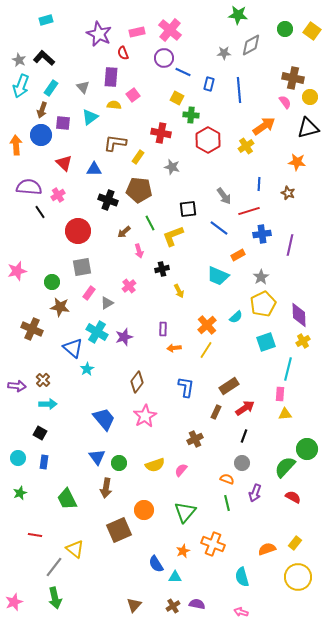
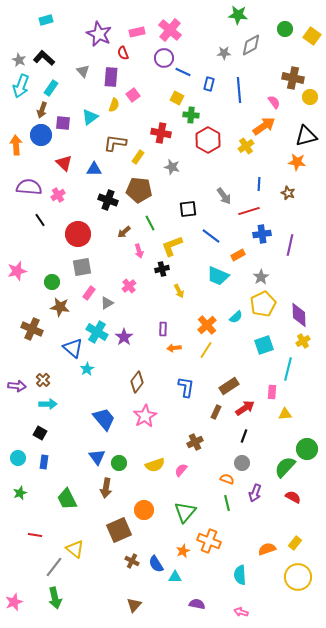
yellow square at (312, 31): moved 5 px down
gray triangle at (83, 87): moved 16 px up
pink semicircle at (285, 102): moved 11 px left
yellow semicircle at (114, 105): rotated 104 degrees clockwise
black triangle at (308, 128): moved 2 px left, 8 px down
black line at (40, 212): moved 8 px down
blue line at (219, 228): moved 8 px left, 8 px down
red circle at (78, 231): moved 3 px down
yellow L-shape at (173, 236): moved 1 px left, 10 px down
purple star at (124, 337): rotated 18 degrees counterclockwise
cyan square at (266, 342): moved 2 px left, 3 px down
pink rectangle at (280, 394): moved 8 px left, 2 px up
brown cross at (195, 439): moved 3 px down
orange cross at (213, 544): moved 4 px left, 3 px up
cyan semicircle at (242, 577): moved 2 px left, 2 px up; rotated 12 degrees clockwise
brown cross at (173, 606): moved 41 px left, 45 px up; rotated 32 degrees counterclockwise
